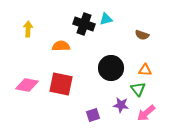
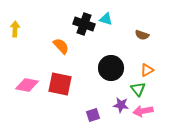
cyan triangle: rotated 32 degrees clockwise
yellow arrow: moved 13 px left
orange semicircle: rotated 48 degrees clockwise
orange triangle: moved 2 px right; rotated 32 degrees counterclockwise
red square: moved 1 px left
pink arrow: moved 3 px left, 2 px up; rotated 30 degrees clockwise
